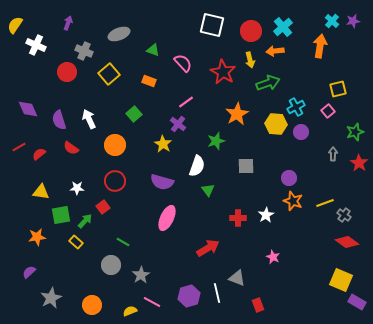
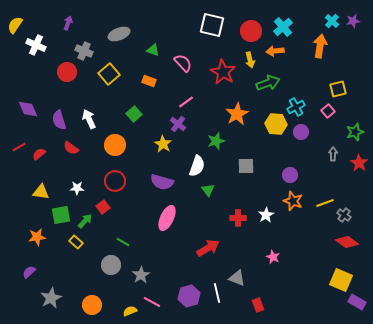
purple circle at (289, 178): moved 1 px right, 3 px up
